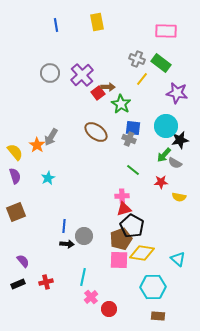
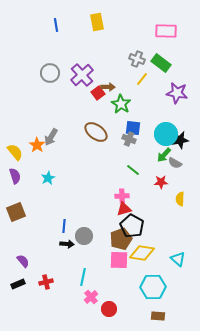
cyan circle at (166, 126): moved 8 px down
yellow semicircle at (179, 197): moved 1 px right, 2 px down; rotated 80 degrees clockwise
